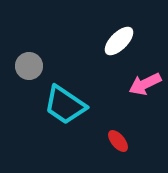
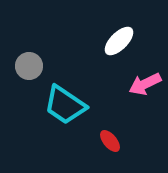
red ellipse: moved 8 px left
